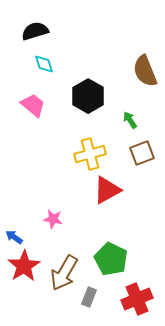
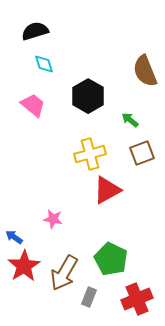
green arrow: rotated 18 degrees counterclockwise
